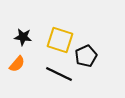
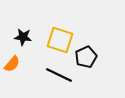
black pentagon: moved 1 px down
orange semicircle: moved 5 px left
black line: moved 1 px down
